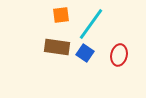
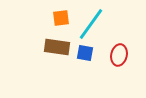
orange square: moved 3 px down
blue square: rotated 24 degrees counterclockwise
